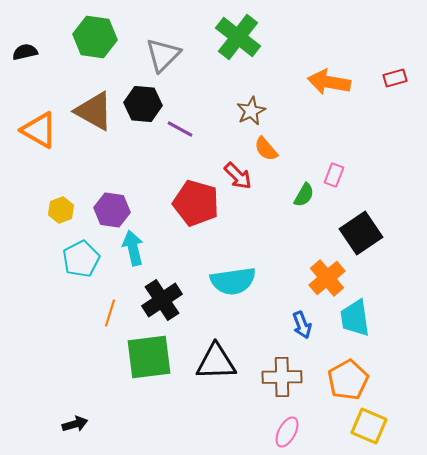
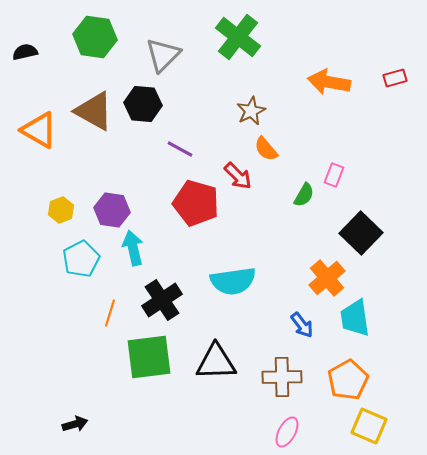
purple line: moved 20 px down
black square: rotated 12 degrees counterclockwise
blue arrow: rotated 16 degrees counterclockwise
